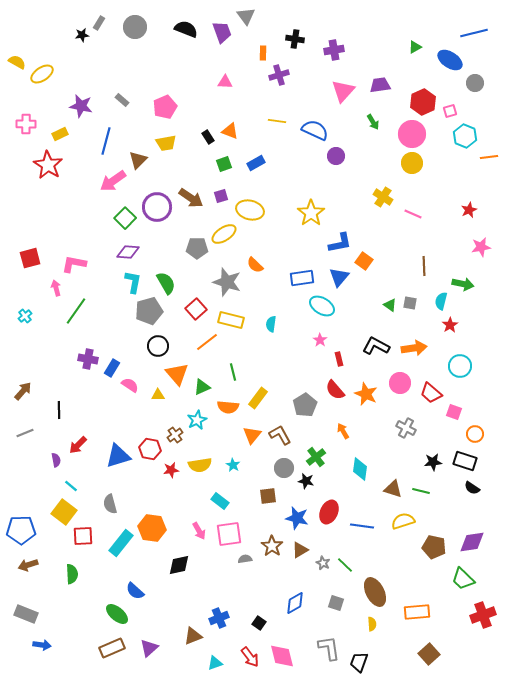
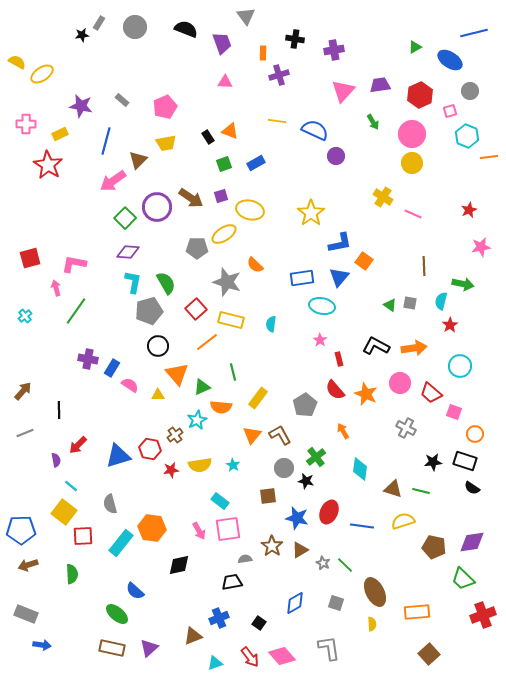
purple trapezoid at (222, 32): moved 11 px down
gray circle at (475, 83): moved 5 px left, 8 px down
red hexagon at (423, 102): moved 3 px left, 7 px up
cyan hexagon at (465, 136): moved 2 px right
cyan ellipse at (322, 306): rotated 20 degrees counterclockwise
orange semicircle at (228, 407): moved 7 px left
pink square at (229, 534): moved 1 px left, 5 px up
brown rectangle at (112, 648): rotated 35 degrees clockwise
pink diamond at (282, 656): rotated 28 degrees counterclockwise
black trapezoid at (359, 662): moved 127 px left, 80 px up; rotated 60 degrees clockwise
